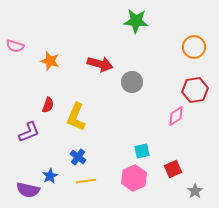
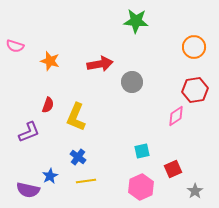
red arrow: rotated 25 degrees counterclockwise
pink hexagon: moved 7 px right, 9 px down
